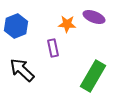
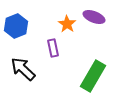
orange star: rotated 30 degrees clockwise
black arrow: moved 1 px right, 1 px up
